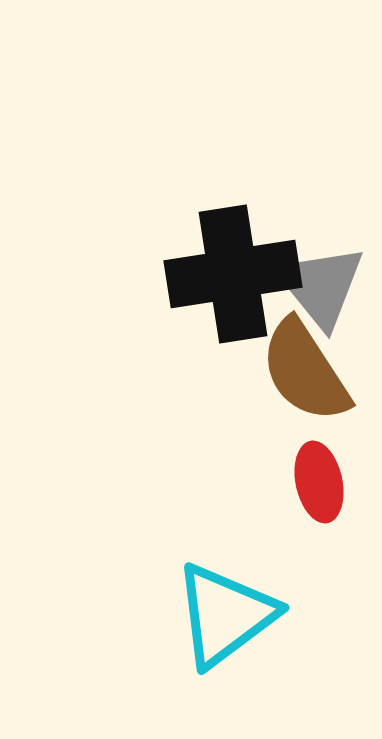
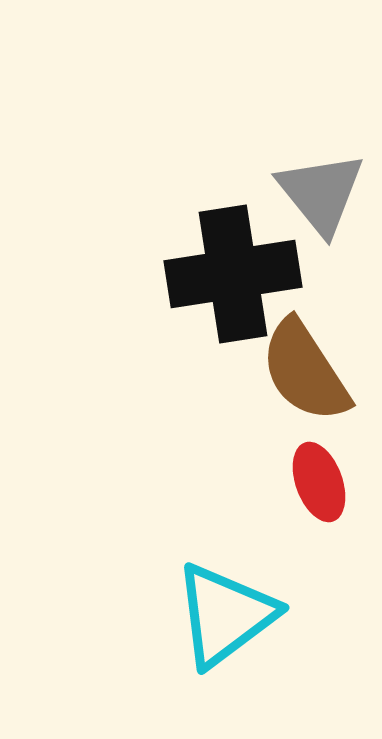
gray triangle: moved 93 px up
red ellipse: rotated 8 degrees counterclockwise
